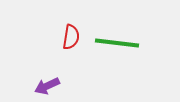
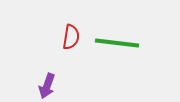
purple arrow: rotated 45 degrees counterclockwise
